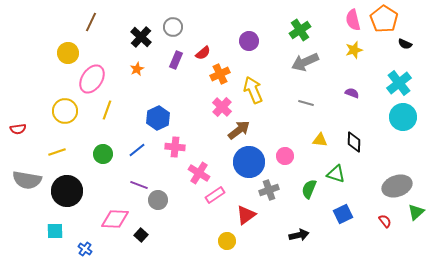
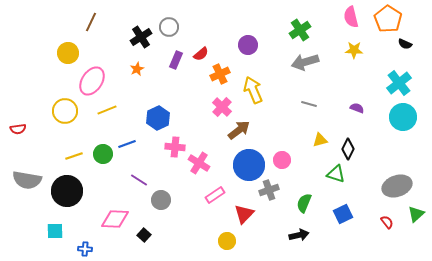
orange pentagon at (384, 19): moved 4 px right
pink semicircle at (353, 20): moved 2 px left, 3 px up
gray circle at (173, 27): moved 4 px left
black cross at (141, 37): rotated 15 degrees clockwise
purple circle at (249, 41): moved 1 px left, 4 px down
yellow star at (354, 50): rotated 18 degrees clockwise
red semicircle at (203, 53): moved 2 px left, 1 px down
gray arrow at (305, 62): rotated 8 degrees clockwise
pink ellipse at (92, 79): moved 2 px down
purple semicircle at (352, 93): moved 5 px right, 15 px down
gray line at (306, 103): moved 3 px right, 1 px down
yellow line at (107, 110): rotated 48 degrees clockwise
yellow triangle at (320, 140): rotated 21 degrees counterclockwise
black diamond at (354, 142): moved 6 px left, 7 px down; rotated 25 degrees clockwise
blue line at (137, 150): moved 10 px left, 6 px up; rotated 18 degrees clockwise
yellow line at (57, 152): moved 17 px right, 4 px down
pink circle at (285, 156): moved 3 px left, 4 px down
blue circle at (249, 162): moved 3 px down
pink cross at (199, 173): moved 10 px up
purple line at (139, 185): moved 5 px up; rotated 12 degrees clockwise
green semicircle at (309, 189): moved 5 px left, 14 px down
gray circle at (158, 200): moved 3 px right
green triangle at (416, 212): moved 2 px down
red triangle at (246, 215): moved 2 px left, 1 px up; rotated 10 degrees counterclockwise
red semicircle at (385, 221): moved 2 px right, 1 px down
black square at (141, 235): moved 3 px right
blue cross at (85, 249): rotated 32 degrees counterclockwise
